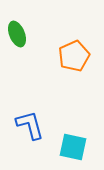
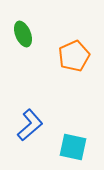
green ellipse: moved 6 px right
blue L-shape: rotated 64 degrees clockwise
